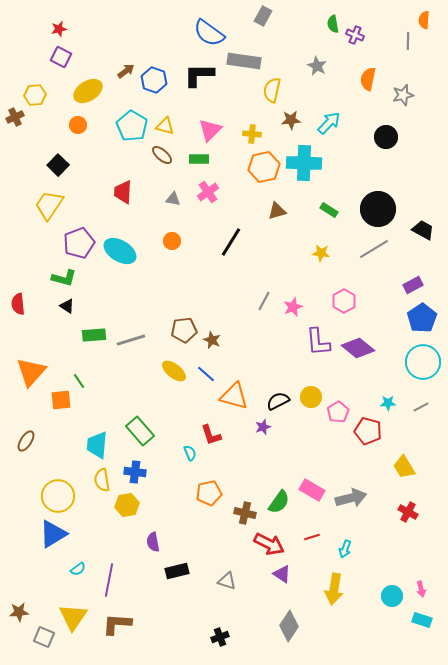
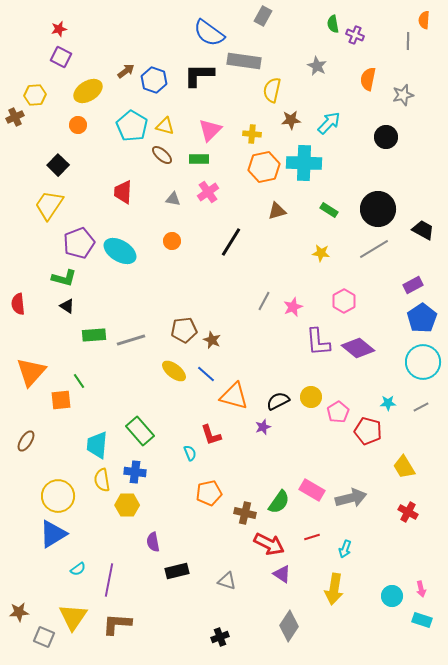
yellow hexagon at (127, 505): rotated 10 degrees clockwise
